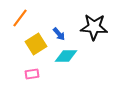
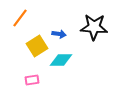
blue arrow: rotated 40 degrees counterclockwise
yellow square: moved 1 px right, 2 px down
cyan diamond: moved 5 px left, 4 px down
pink rectangle: moved 6 px down
